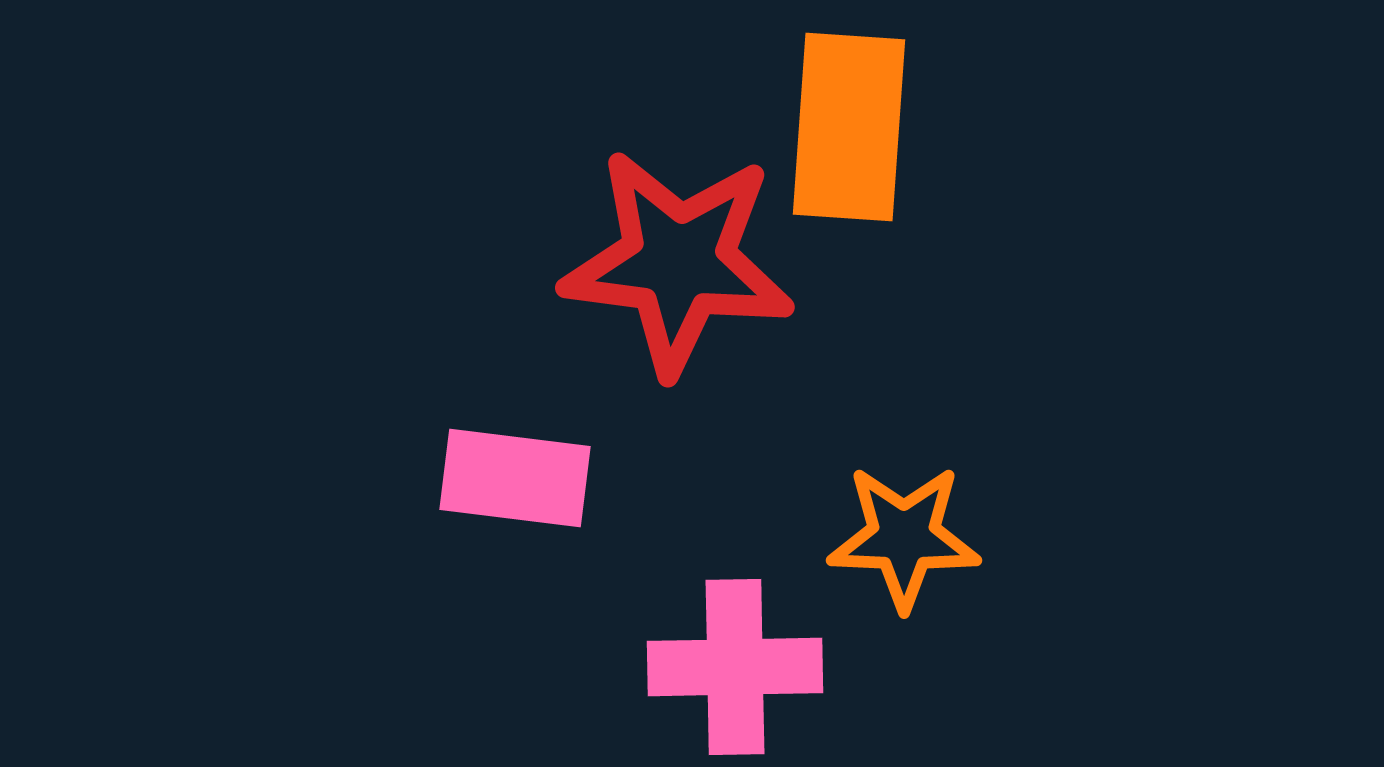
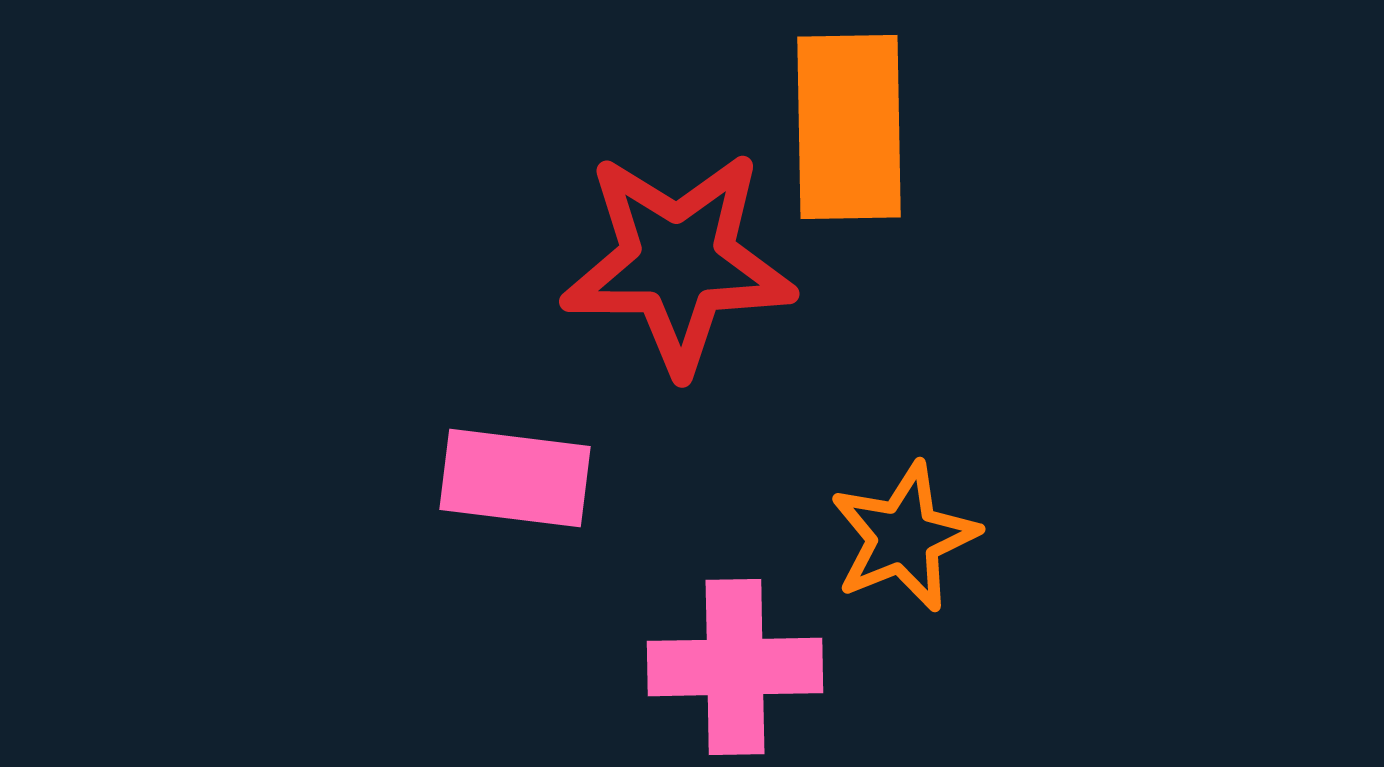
orange rectangle: rotated 5 degrees counterclockwise
red star: rotated 7 degrees counterclockwise
orange star: rotated 24 degrees counterclockwise
